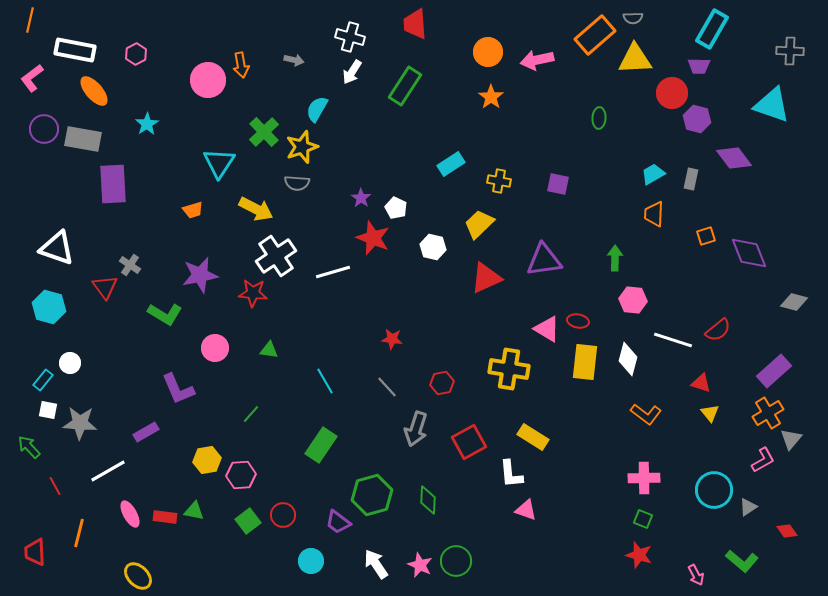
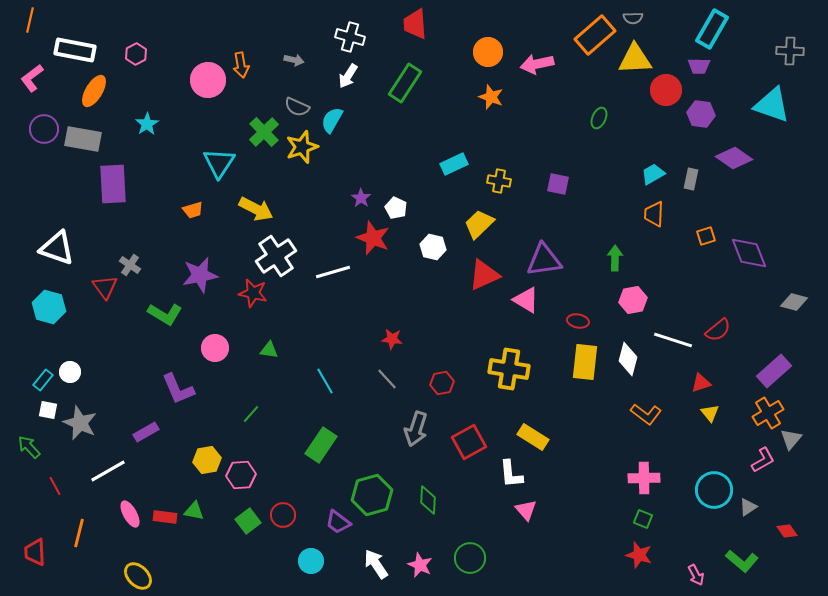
pink arrow at (537, 60): moved 4 px down
white arrow at (352, 72): moved 4 px left, 4 px down
green rectangle at (405, 86): moved 3 px up
orange ellipse at (94, 91): rotated 72 degrees clockwise
red circle at (672, 93): moved 6 px left, 3 px up
orange star at (491, 97): rotated 15 degrees counterclockwise
cyan semicircle at (317, 109): moved 15 px right, 11 px down
green ellipse at (599, 118): rotated 20 degrees clockwise
purple hexagon at (697, 119): moved 4 px right, 5 px up; rotated 8 degrees counterclockwise
purple diamond at (734, 158): rotated 18 degrees counterclockwise
cyan rectangle at (451, 164): moved 3 px right; rotated 8 degrees clockwise
gray semicircle at (297, 183): moved 76 px up; rotated 20 degrees clockwise
red triangle at (486, 278): moved 2 px left, 3 px up
red star at (253, 293): rotated 8 degrees clockwise
pink hexagon at (633, 300): rotated 16 degrees counterclockwise
pink triangle at (547, 329): moved 21 px left, 29 px up
white circle at (70, 363): moved 9 px down
red triangle at (701, 383): rotated 35 degrees counterclockwise
gray line at (387, 387): moved 8 px up
gray star at (80, 423): rotated 20 degrees clockwise
pink triangle at (526, 510): rotated 30 degrees clockwise
green circle at (456, 561): moved 14 px right, 3 px up
